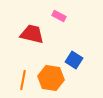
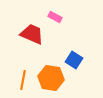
pink rectangle: moved 4 px left, 1 px down
red trapezoid: rotated 10 degrees clockwise
